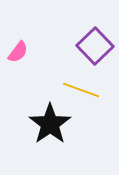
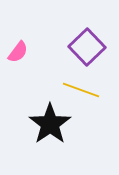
purple square: moved 8 px left, 1 px down
